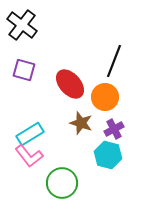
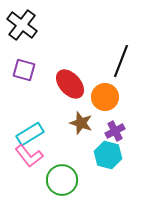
black line: moved 7 px right
purple cross: moved 1 px right, 2 px down
green circle: moved 3 px up
